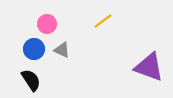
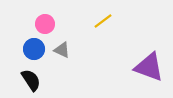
pink circle: moved 2 px left
